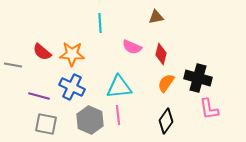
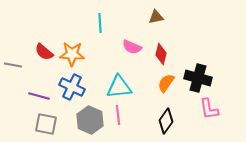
red semicircle: moved 2 px right
